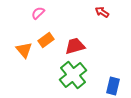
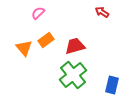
orange triangle: moved 2 px up
blue rectangle: moved 1 px left, 1 px up
